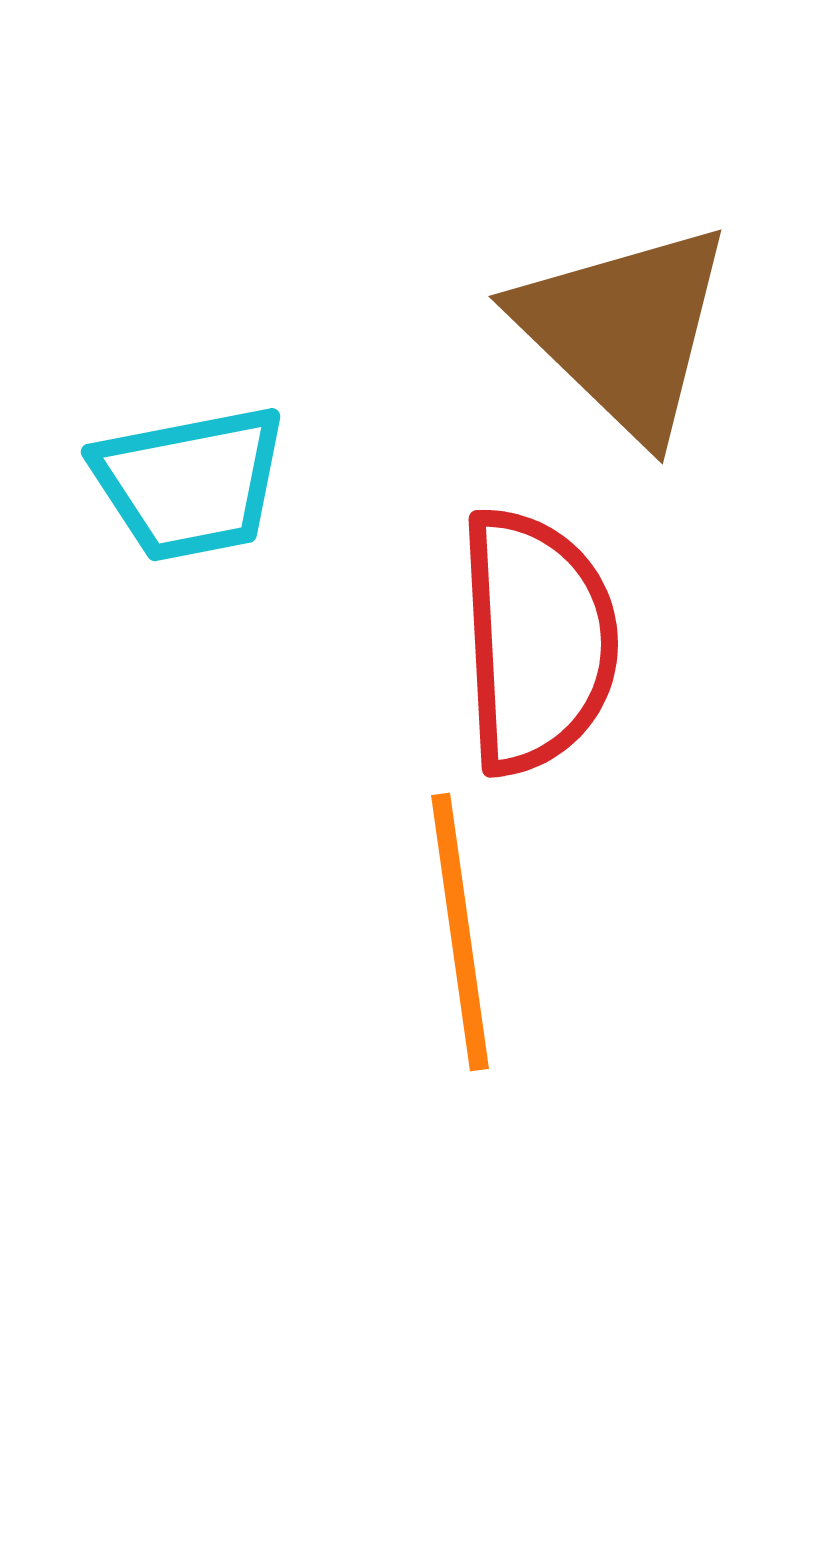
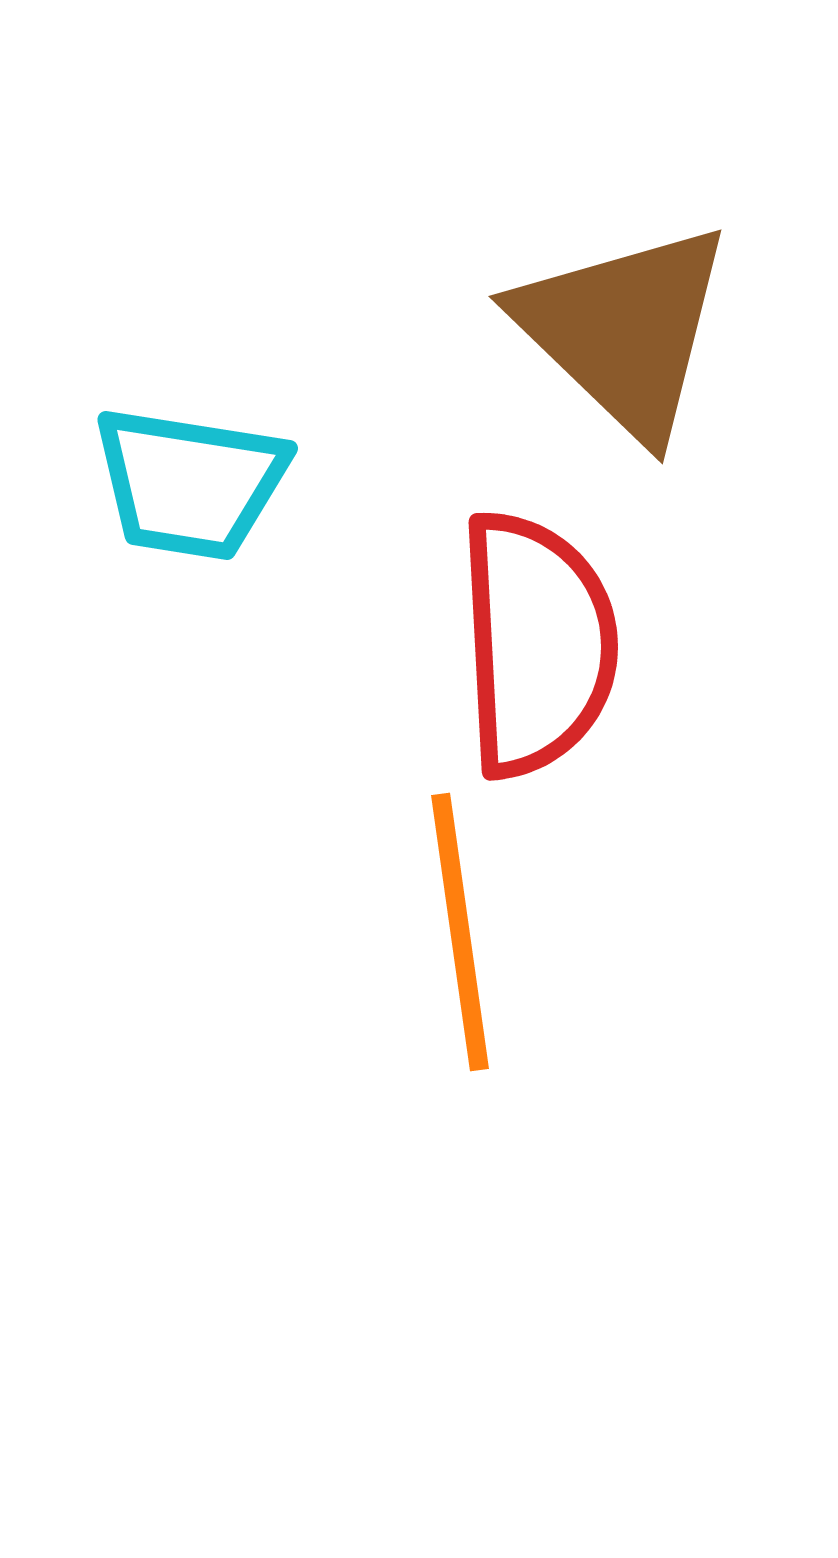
cyan trapezoid: rotated 20 degrees clockwise
red semicircle: moved 3 px down
